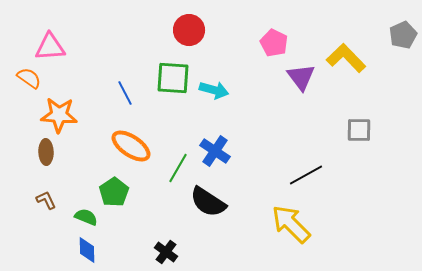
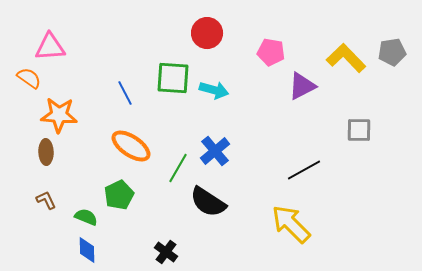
red circle: moved 18 px right, 3 px down
gray pentagon: moved 11 px left, 17 px down; rotated 16 degrees clockwise
pink pentagon: moved 3 px left, 9 px down; rotated 16 degrees counterclockwise
purple triangle: moved 1 px right, 9 px down; rotated 40 degrees clockwise
blue cross: rotated 16 degrees clockwise
black line: moved 2 px left, 5 px up
green pentagon: moved 5 px right, 3 px down; rotated 8 degrees clockwise
